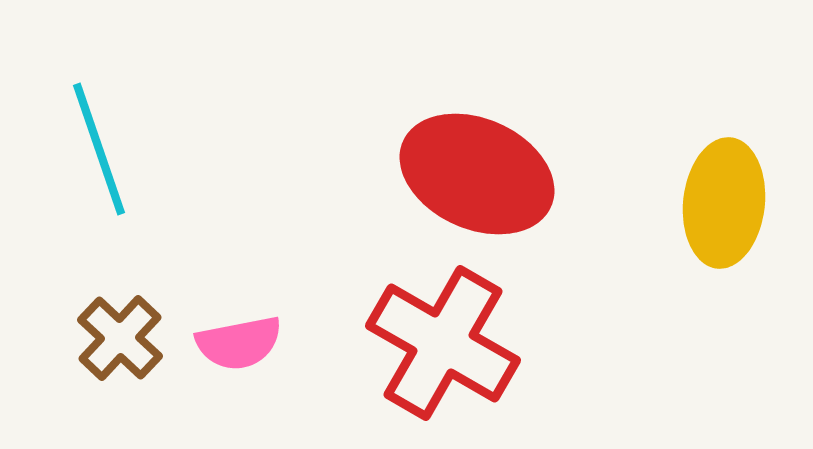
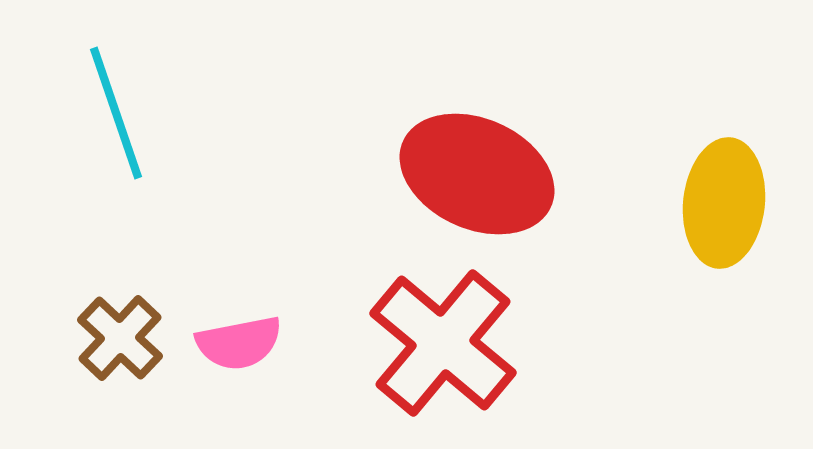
cyan line: moved 17 px right, 36 px up
red cross: rotated 10 degrees clockwise
